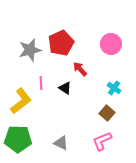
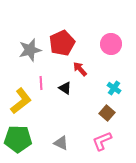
red pentagon: moved 1 px right
